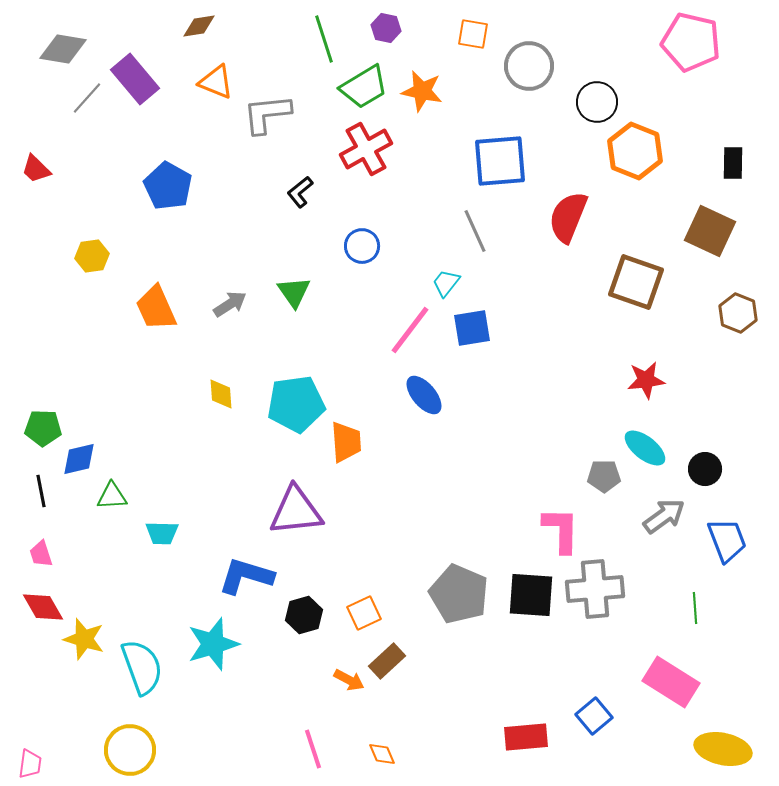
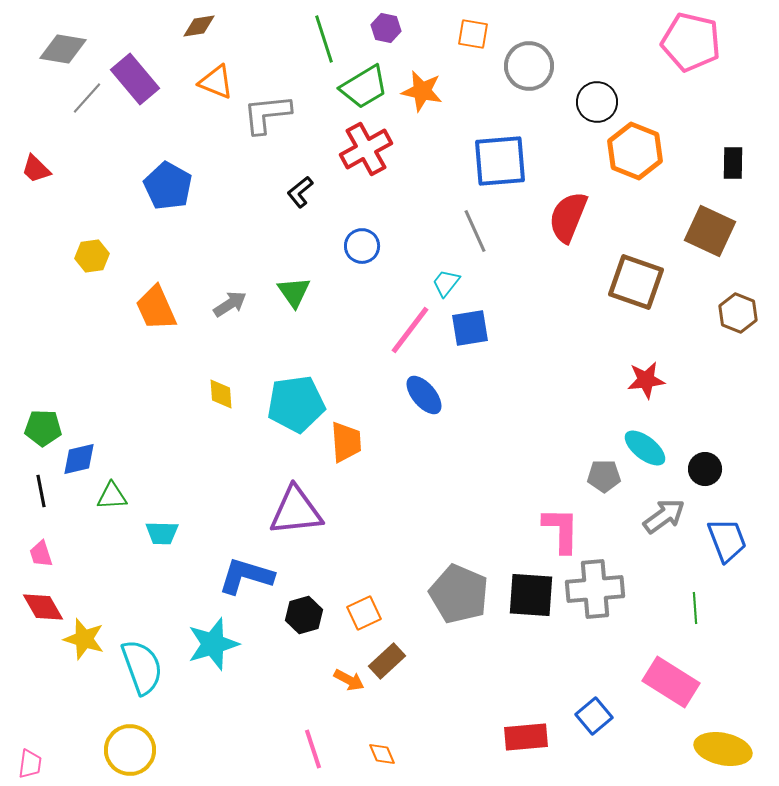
blue square at (472, 328): moved 2 px left
